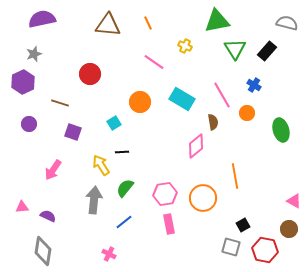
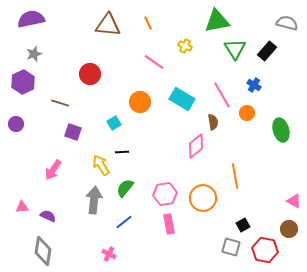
purple semicircle at (42, 19): moved 11 px left
purple circle at (29, 124): moved 13 px left
